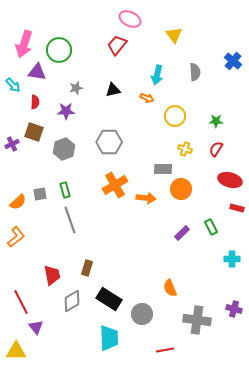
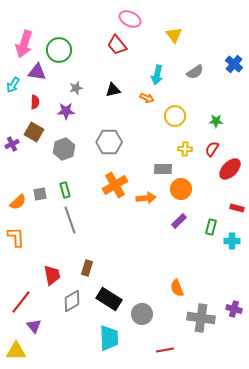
red trapezoid at (117, 45): rotated 80 degrees counterclockwise
blue cross at (233, 61): moved 1 px right, 3 px down
gray semicircle at (195, 72): rotated 60 degrees clockwise
cyan arrow at (13, 85): rotated 77 degrees clockwise
brown square at (34, 132): rotated 12 degrees clockwise
yellow cross at (185, 149): rotated 16 degrees counterclockwise
red semicircle at (216, 149): moved 4 px left
red ellipse at (230, 180): moved 11 px up; rotated 60 degrees counterclockwise
orange arrow at (146, 198): rotated 12 degrees counterclockwise
green rectangle at (211, 227): rotated 42 degrees clockwise
purple rectangle at (182, 233): moved 3 px left, 12 px up
orange L-shape at (16, 237): rotated 55 degrees counterclockwise
cyan cross at (232, 259): moved 18 px up
orange semicircle at (170, 288): moved 7 px right
red line at (21, 302): rotated 65 degrees clockwise
gray cross at (197, 320): moved 4 px right, 2 px up
purple triangle at (36, 327): moved 2 px left, 1 px up
